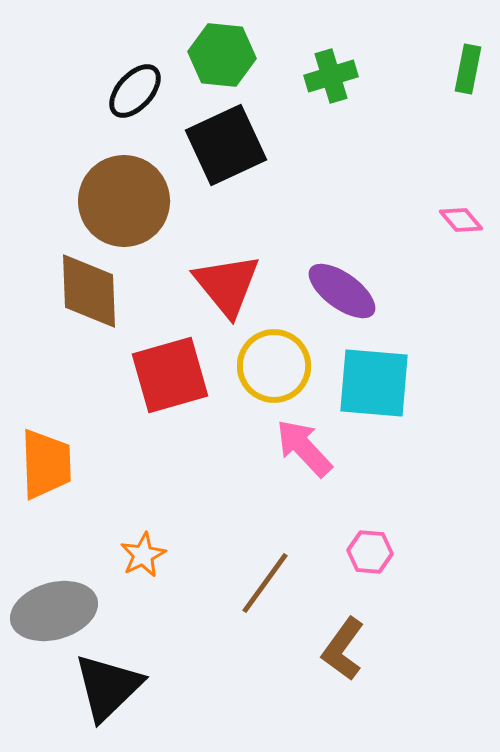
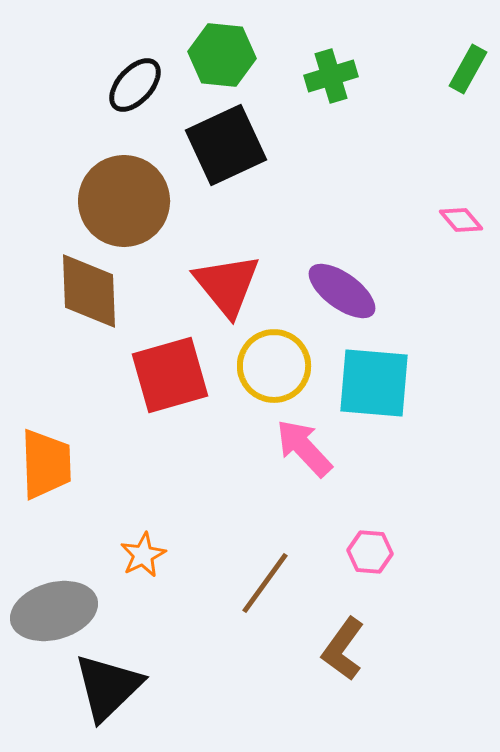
green rectangle: rotated 18 degrees clockwise
black ellipse: moved 6 px up
